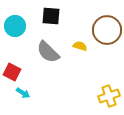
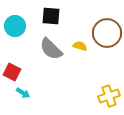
brown circle: moved 3 px down
gray semicircle: moved 3 px right, 3 px up
